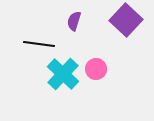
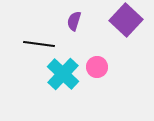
pink circle: moved 1 px right, 2 px up
